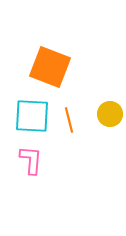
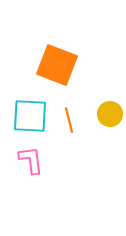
orange square: moved 7 px right, 2 px up
cyan square: moved 2 px left
pink L-shape: rotated 12 degrees counterclockwise
